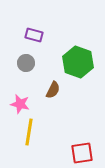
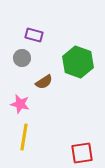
gray circle: moved 4 px left, 5 px up
brown semicircle: moved 9 px left, 8 px up; rotated 30 degrees clockwise
yellow line: moved 5 px left, 5 px down
